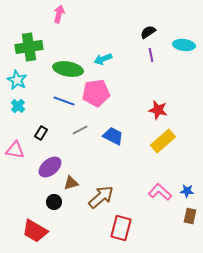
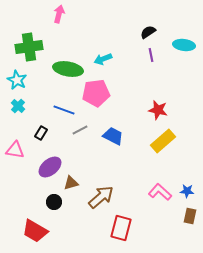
blue line: moved 9 px down
